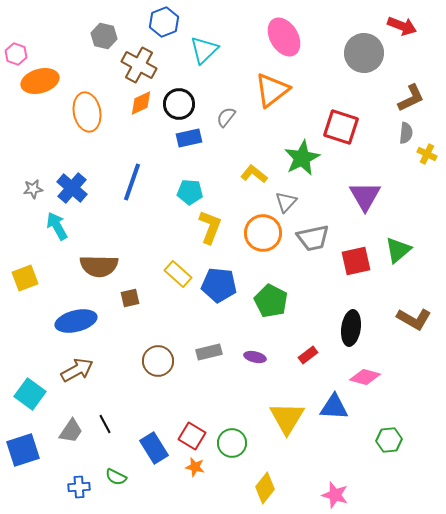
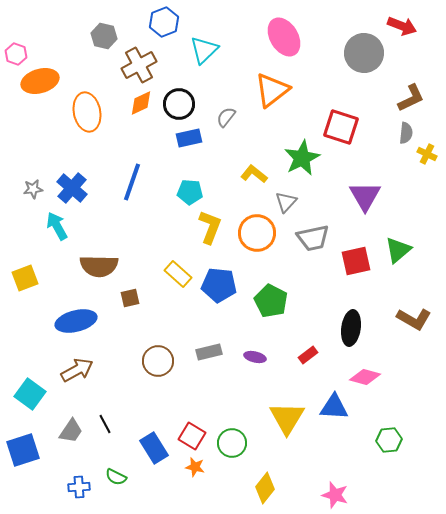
brown cross at (139, 65): rotated 32 degrees clockwise
orange circle at (263, 233): moved 6 px left
